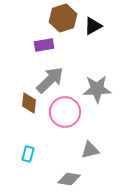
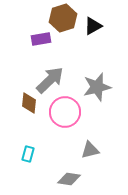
purple rectangle: moved 3 px left, 6 px up
gray star: moved 2 px up; rotated 12 degrees counterclockwise
